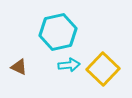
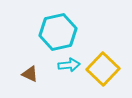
brown triangle: moved 11 px right, 7 px down
